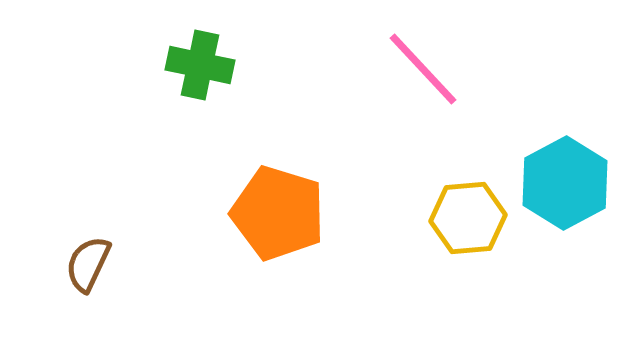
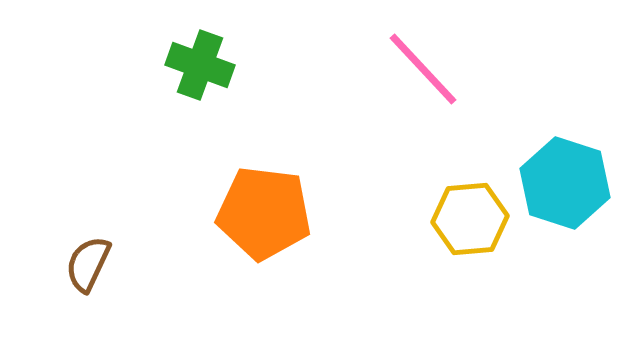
green cross: rotated 8 degrees clockwise
cyan hexagon: rotated 14 degrees counterclockwise
orange pentagon: moved 14 px left; rotated 10 degrees counterclockwise
yellow hexagon: moved 2 px right, 1 px down
